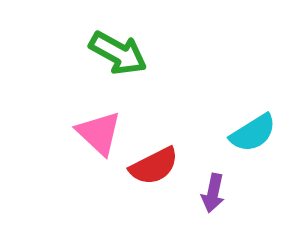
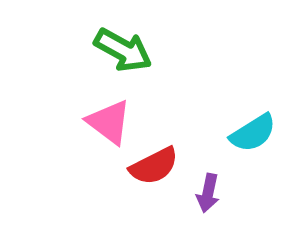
green arrow: moved 5 px right, 3 px up
pink triangle: moved 10 px right, 11 px up; rotated 6 degrees counterclockwise
purple arrow: moved 5 px left
